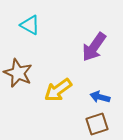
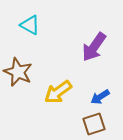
brown star: moved 1 px up
yellow arrow: moved 2 px down
blue arrow: rotated 48 degrees counterclockwise
brown square: moved 3 px left
